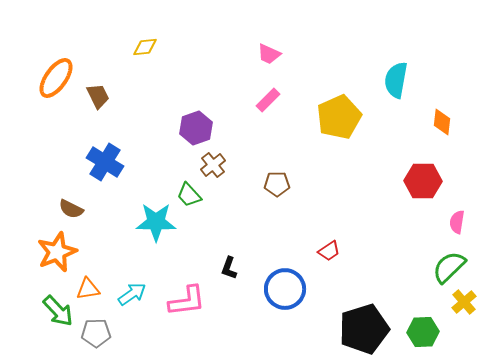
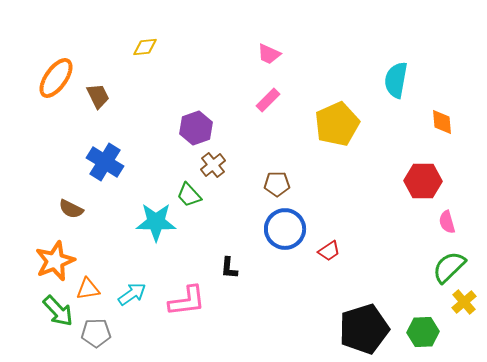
yellow pentagon: moved 2 px left, 7 px down
orange diamond: rotated 12 degrees counterclockwise
pink semicircle: moved 10 px left; rotated 25 degrees counterclockwise
orange star: moved 2 px left, 9 px down
black L-shape: rotated 15 degrees counterclockwise
blue circle: moved 60 px up
